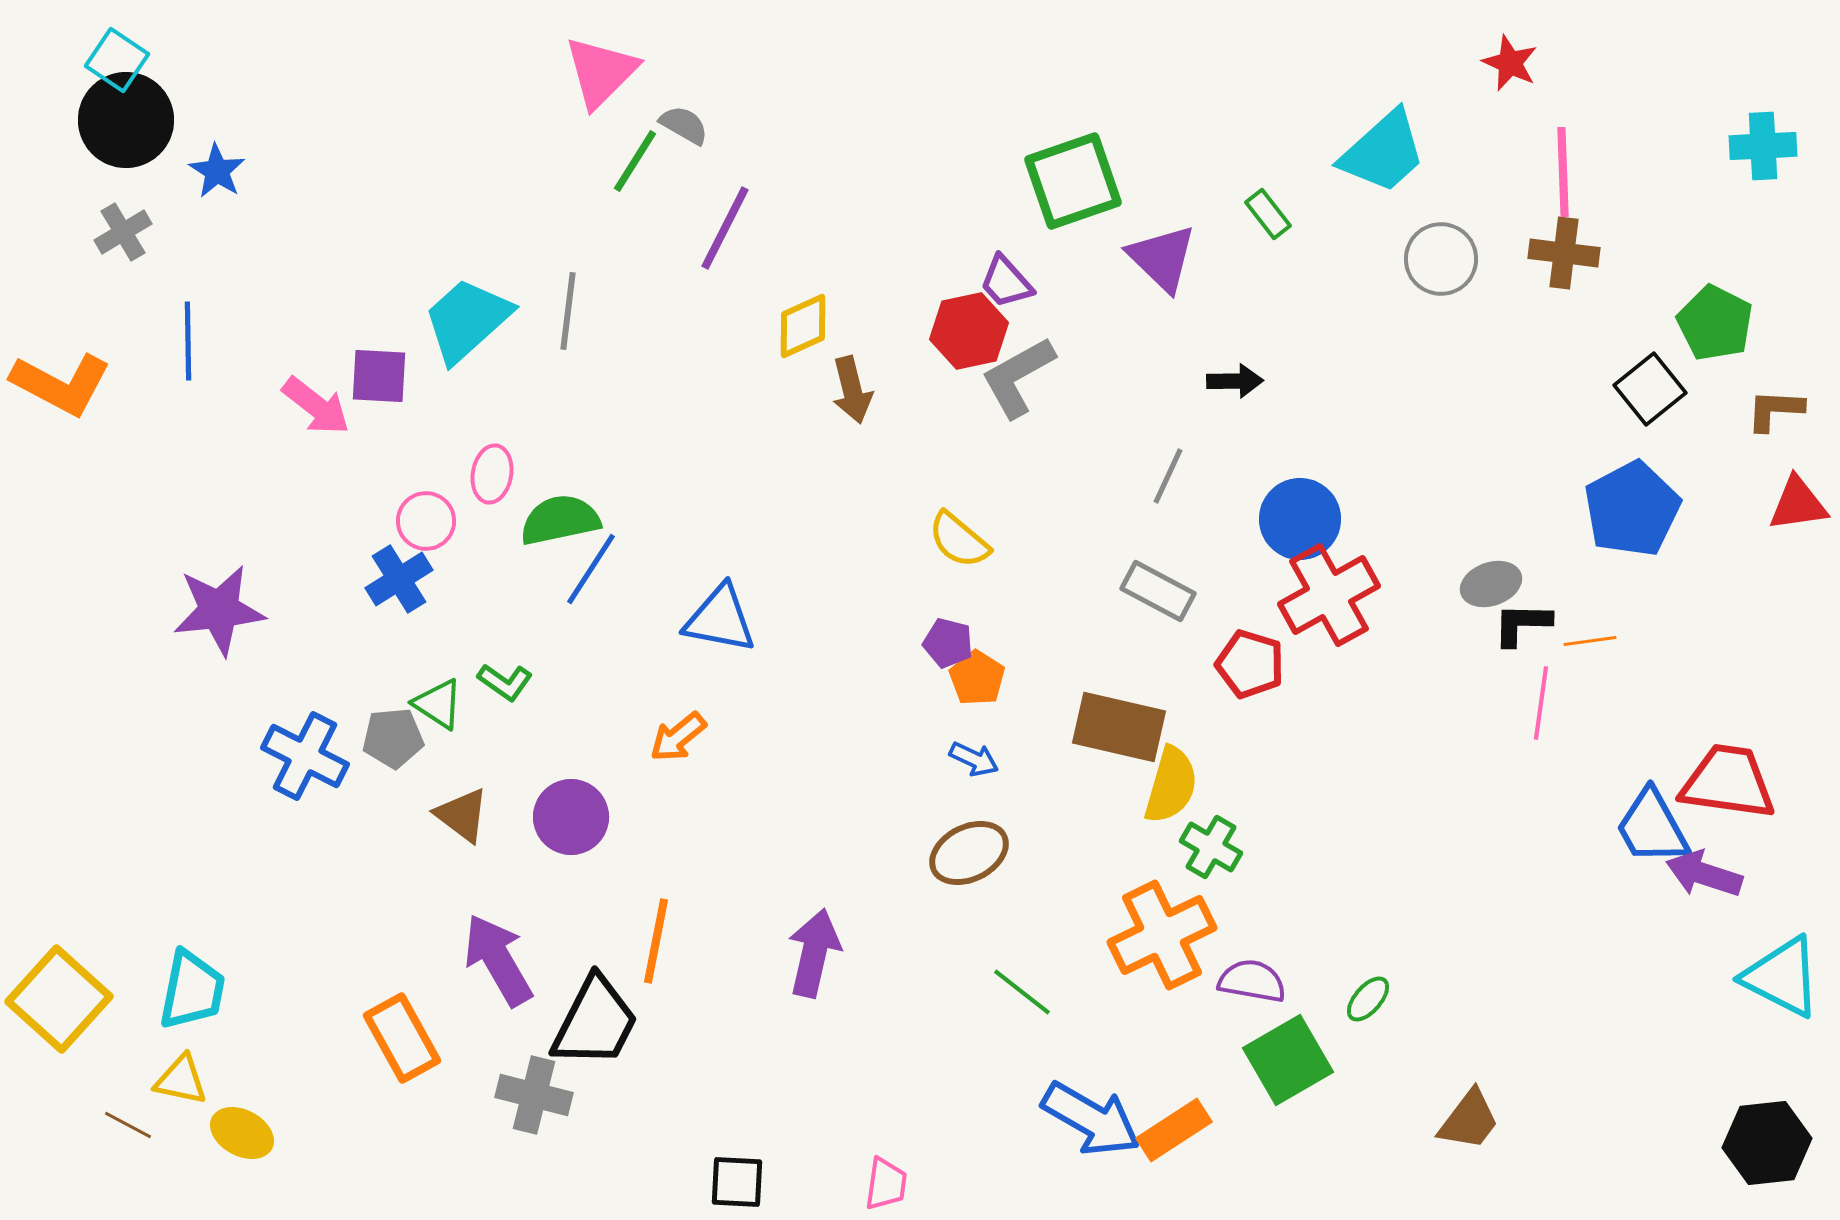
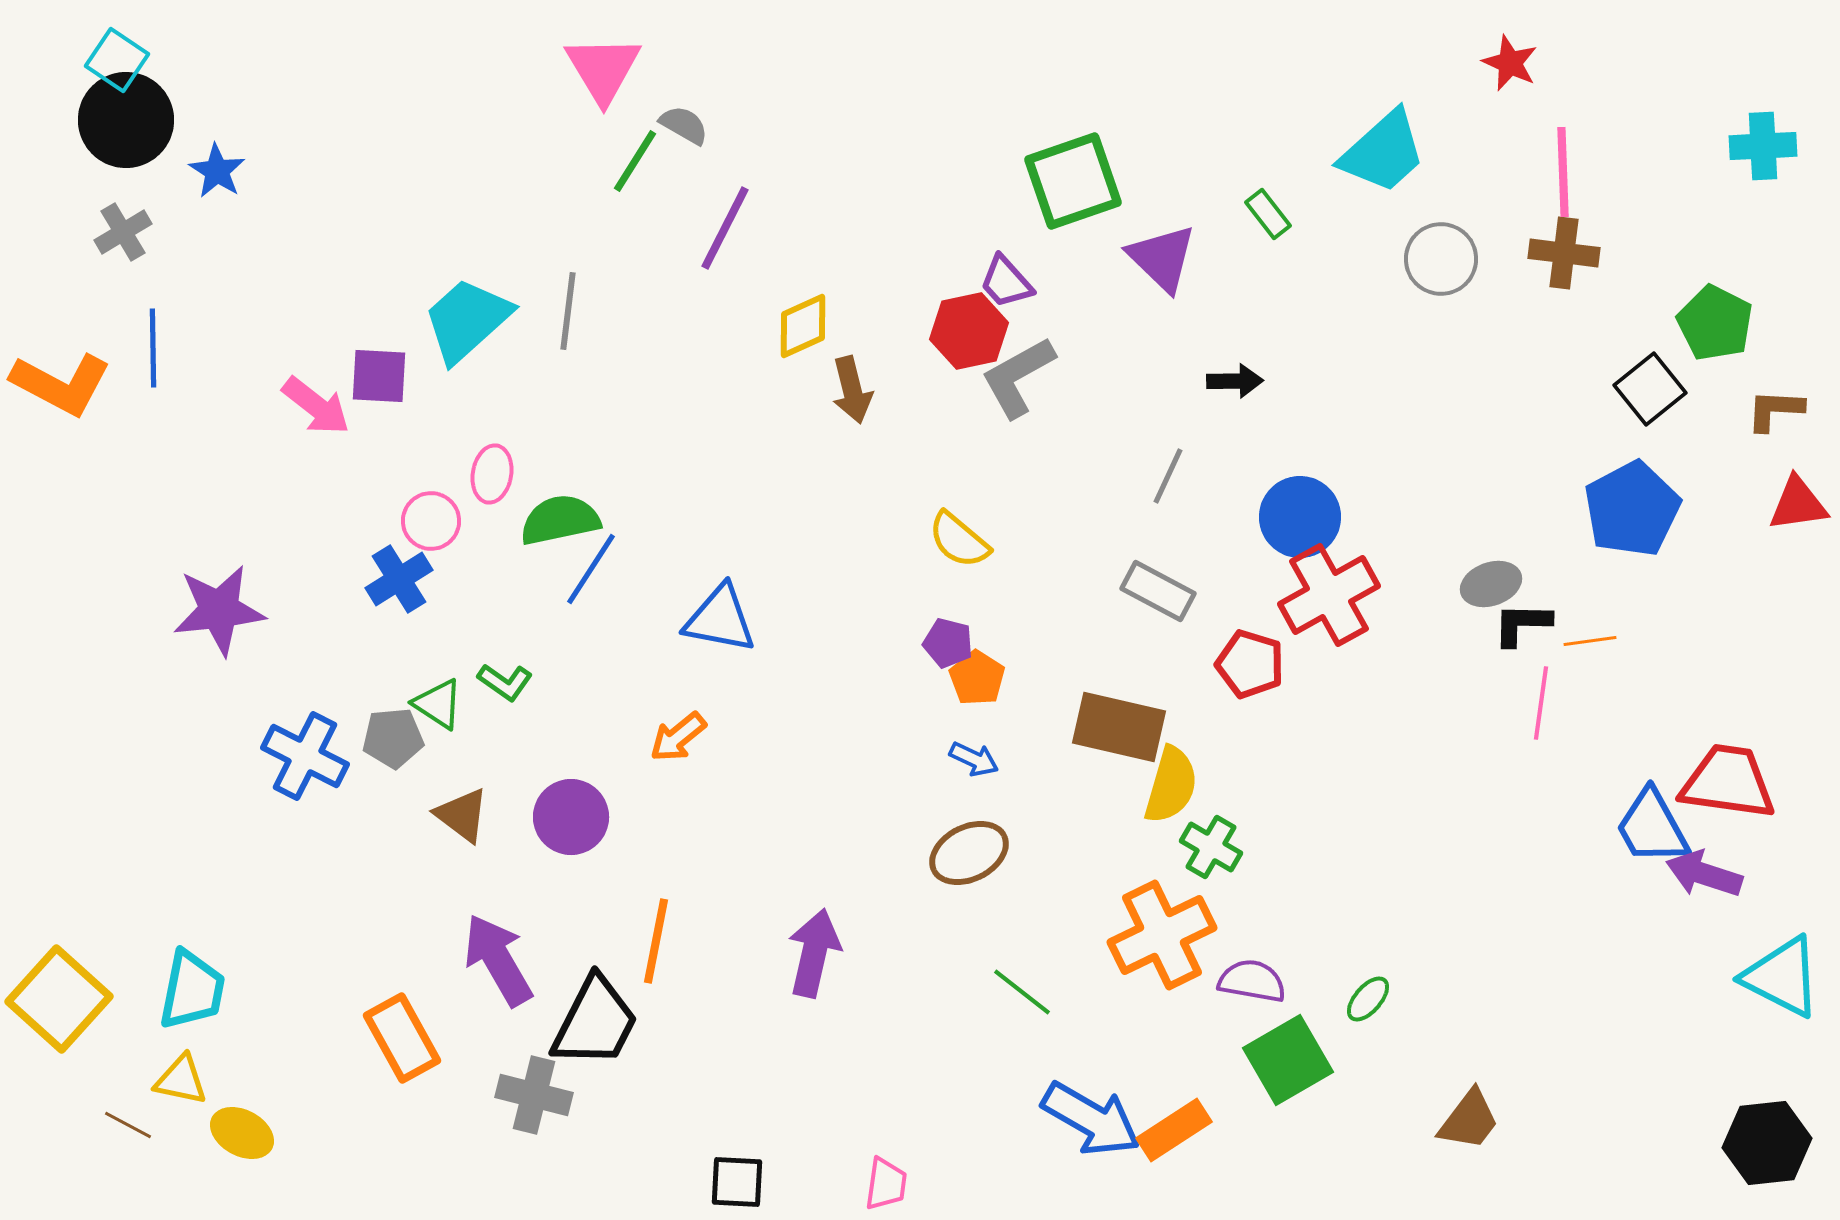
pink triangle at (601, 72): moved 2 px right, 3 px up; rotated 16 degrees counterclockwise
blue line at (188, 341): moved 35 px left, 7 px down
blue circle at (1300, 519): moved 2 px up
pink circle at (426, 521): moved 5 px right
